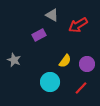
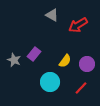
purple rectangle: moved 5 px left, 19 px down; rotated 24 degrees counterclockwise
